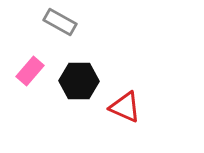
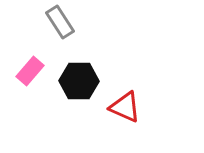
gray rectangle: rotated 28 degrees clockwise
